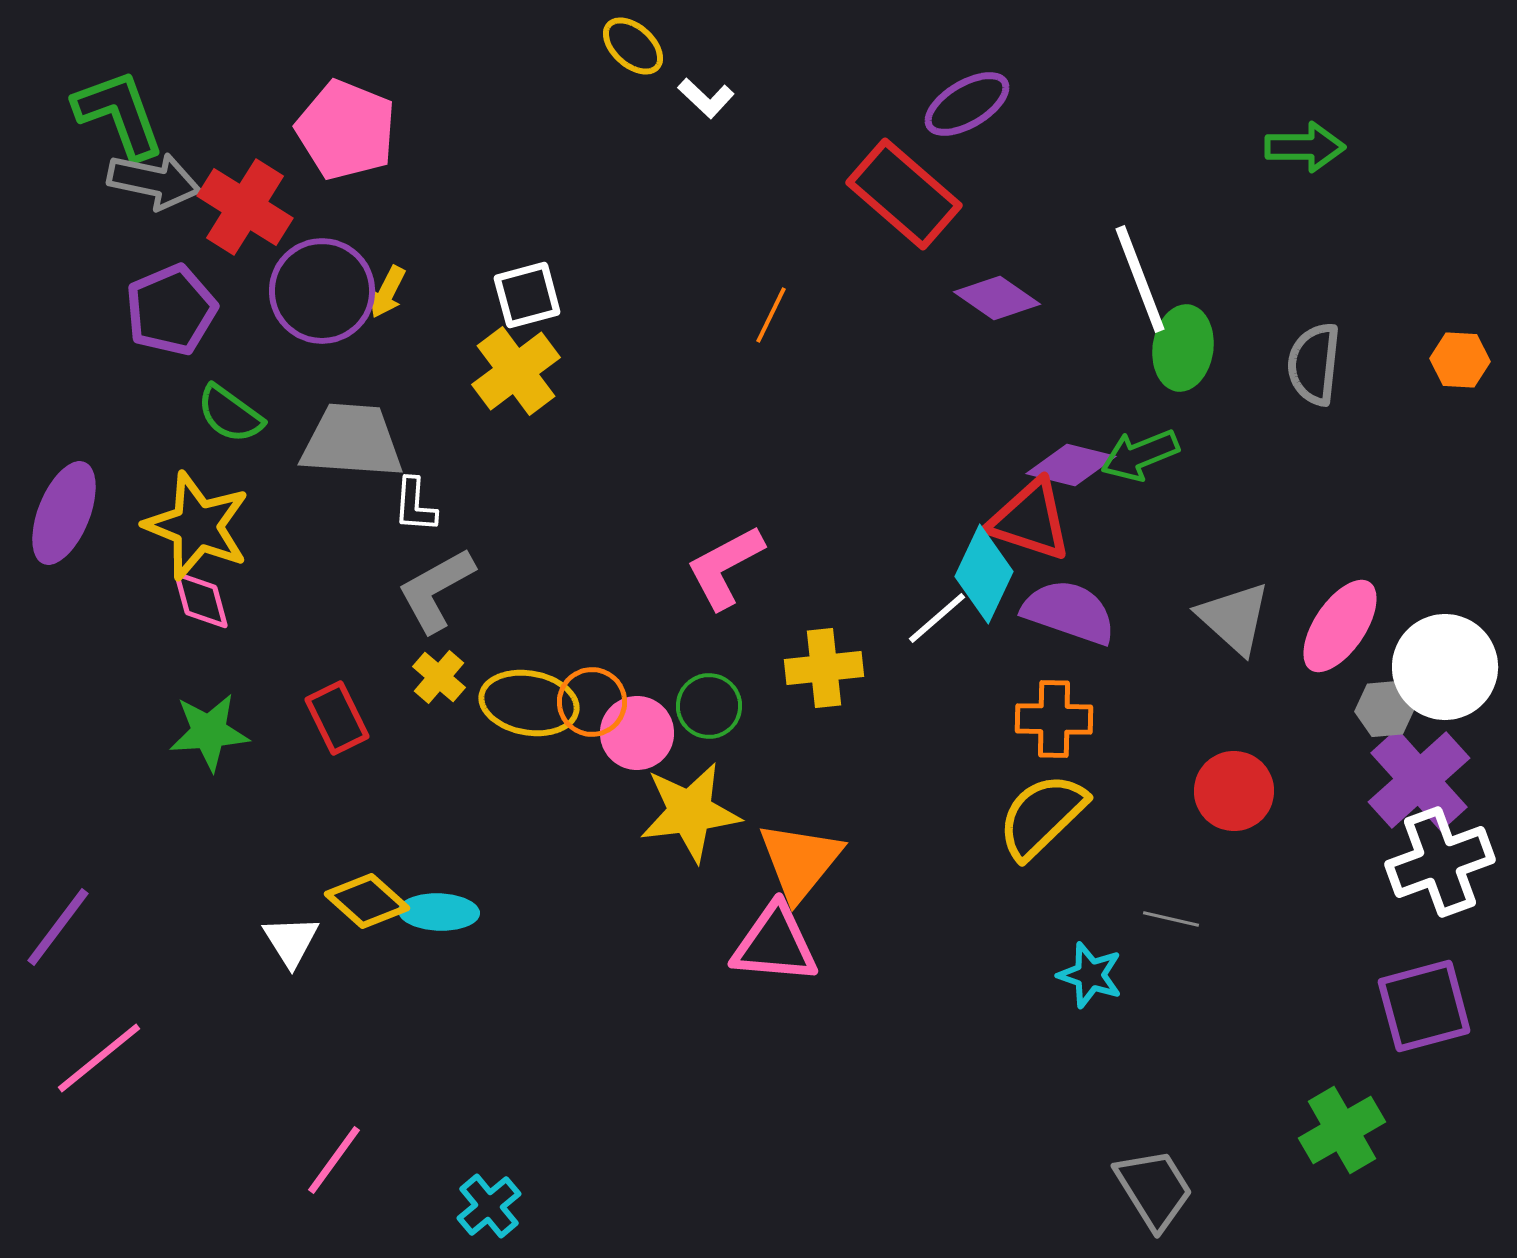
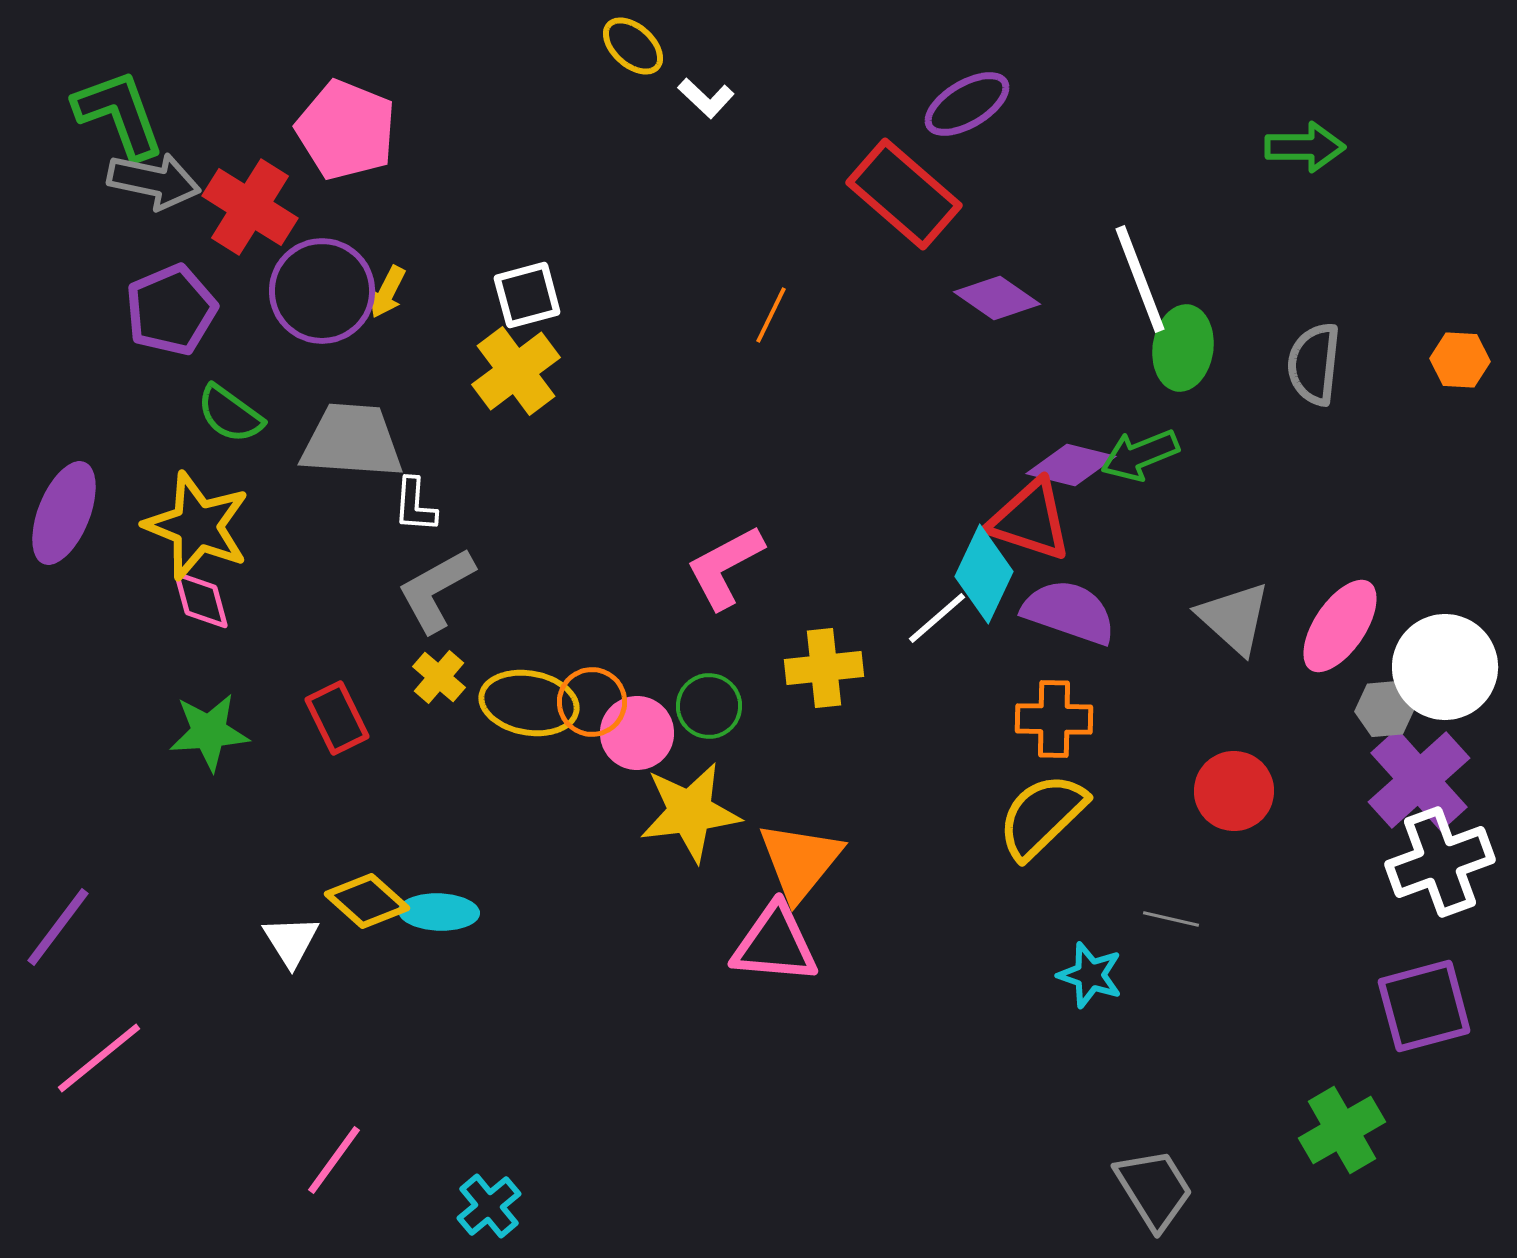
red cross at (245, 207): moved 5 px right
